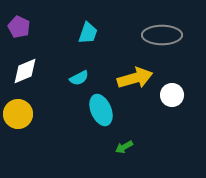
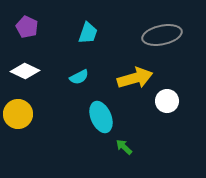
purple pentagon: moved 8 px right
gray ellipse: rotated 12 degrees counterclockwise
white diamond: rotated 48 degrees clockwise
cyan semicircle: moved 1 px up
white circle: moved 5 px left, 6 px down
cyan ellipse: moved 7 px down
green arrow: rotated 72 degrees clockwise
